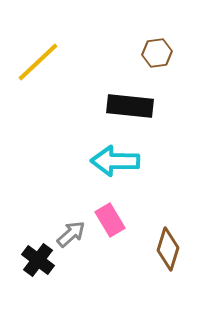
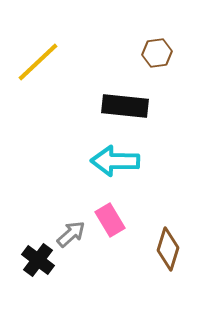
black rectangle: moved 5 px left
